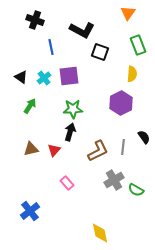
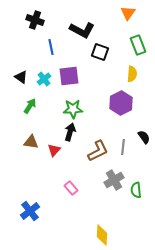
cyan cross: moved 1 px down
brown triangle: moved 7 px up; rotated 21 degrees clockwise
pink rectangle: moved 4 px right, 5 px down
green semicircle: rotated 56 degrees clockwise
yellow diamond: moved 2 px right, 2 px down; rotated 15 degrees clockwise
